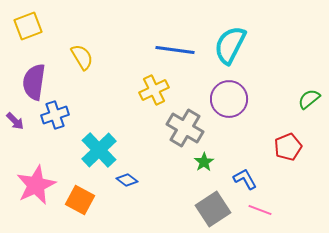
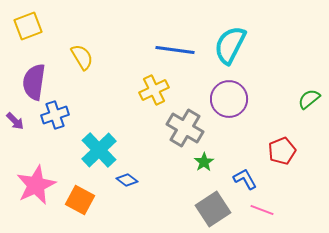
red pentagon: moved 6 px left, 4 px down
pink line: moved 2 px right
